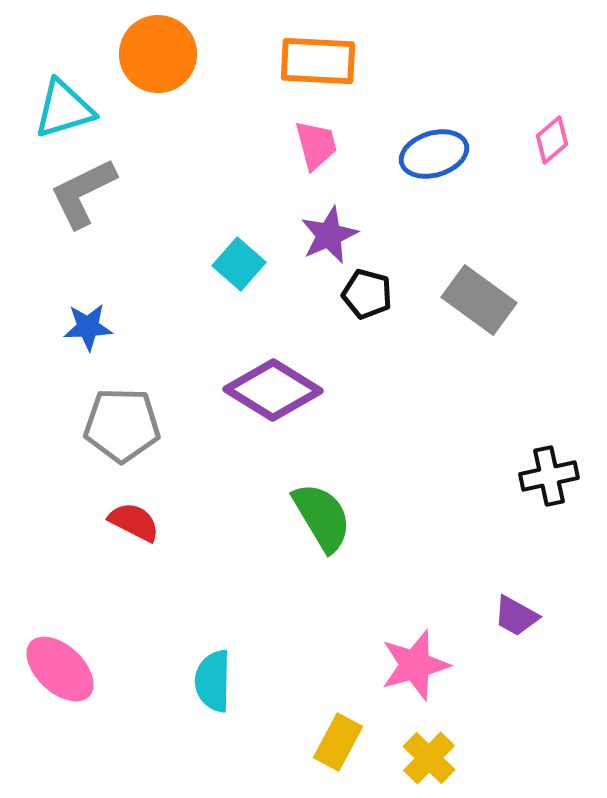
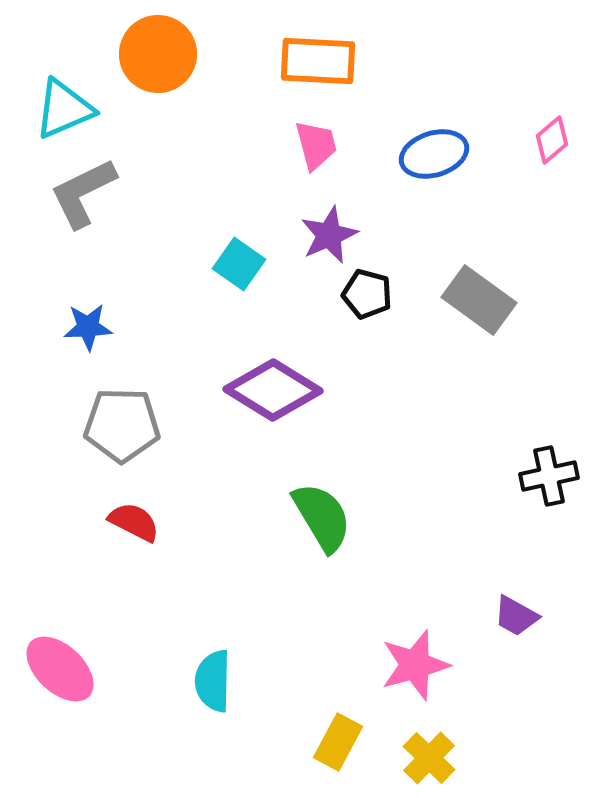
cyan triangle: rotated 6 degrees counterclockwise
cyan square: rotated 6 degrees counterclockwise
